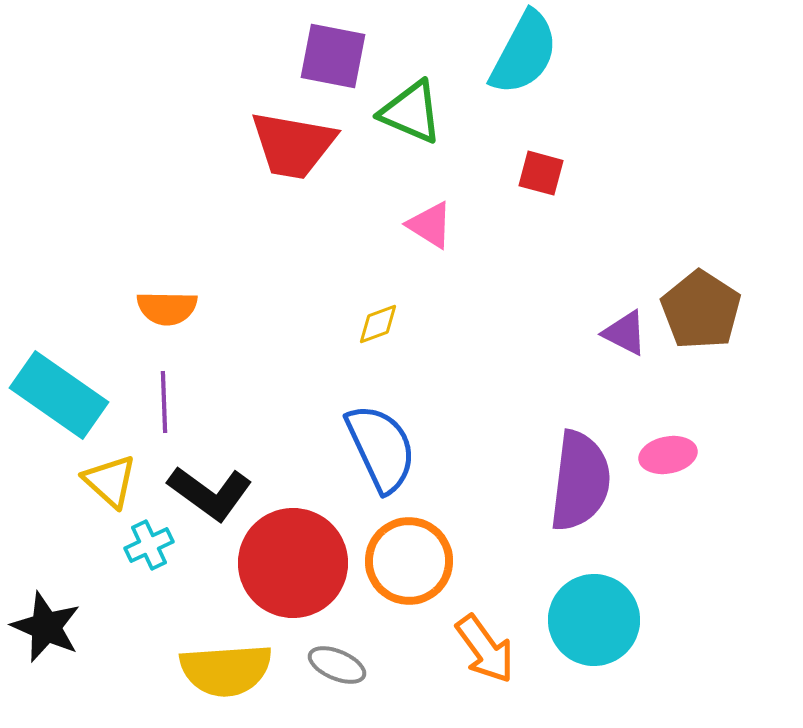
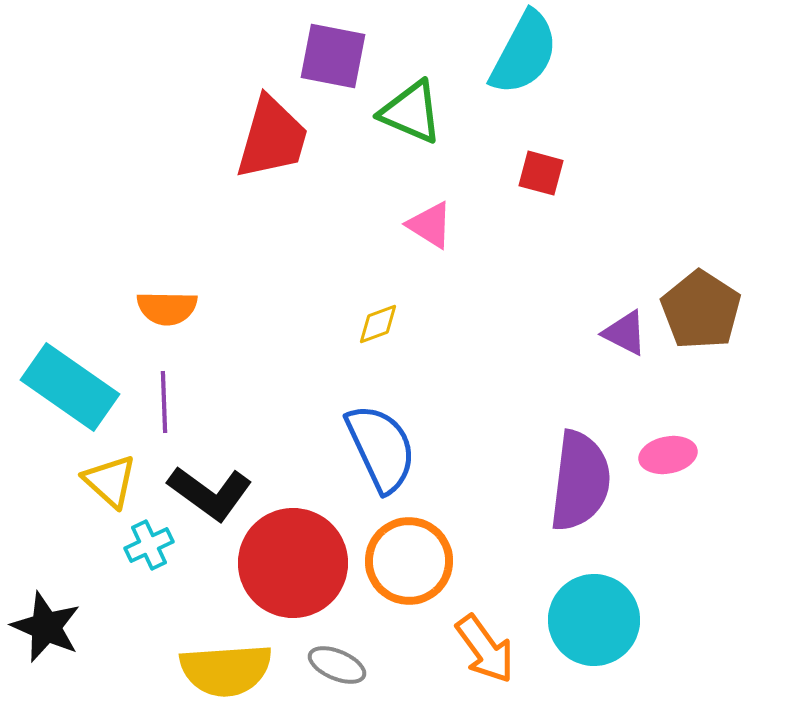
red trapezoid: moved 21 px left, 7 px up; rotated 84 degrees counterclockwise
cyan rectangle: moved 11 px right, 8 px up
